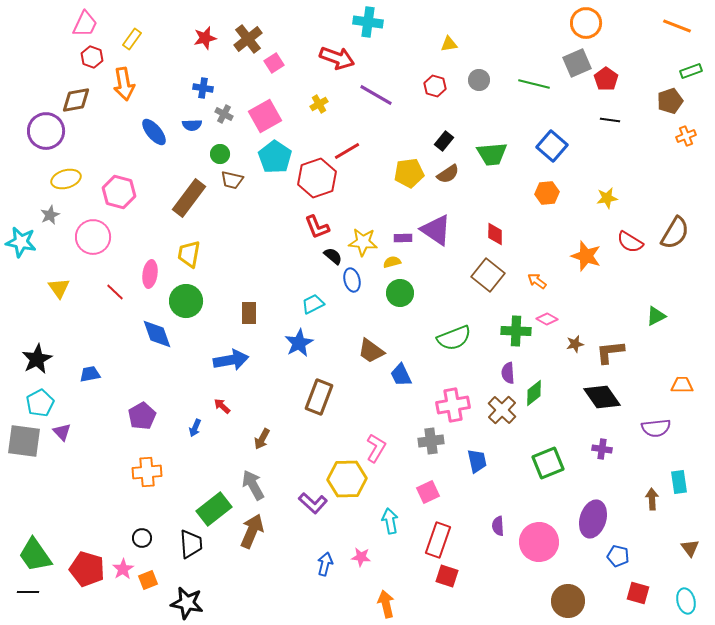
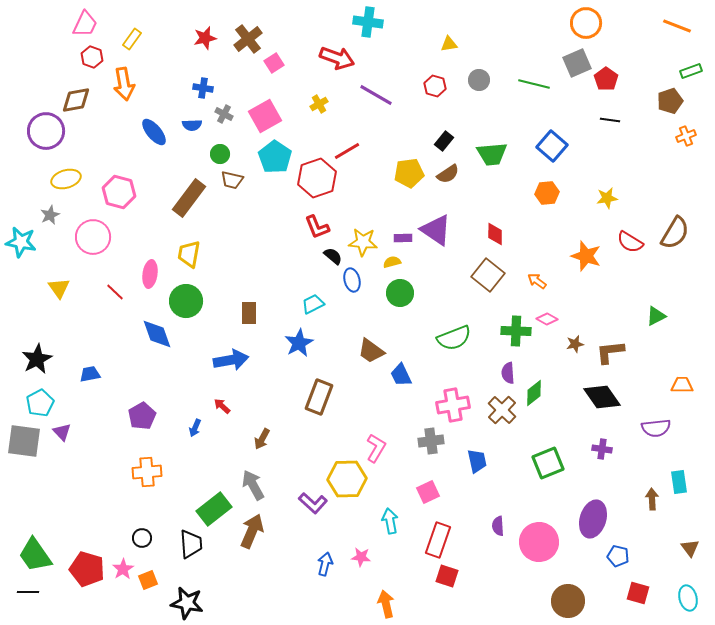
cyan ellipse at (686, 601): moved 2 px right, 3 px up
